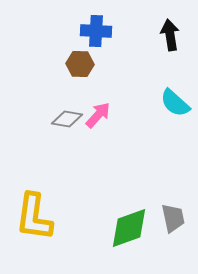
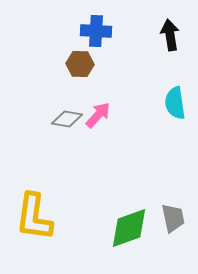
cyan semicircle: rotated 40 degrees clockwise
